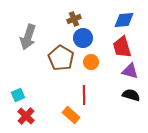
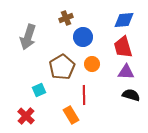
brown cross: moved 8 px left, 1 px up
blue circle: moved 1 px up
red trapezoid: moved 1 px right
brown pentagon: moved 1 px right, 9 px down; rotated 10 degrees clockwise
orange circle: moved 1 px right, 2 px down
purple triangle: moved 4 px left, 1 px down; rotated 12 degrees counterclockwise
cyan square: moved 21 px right, 5 px up
orange rectangle: rotated 18 degrees clockwise
